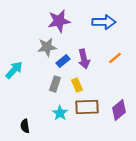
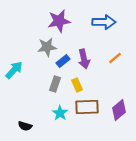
black semicircle: rotated 64 degrees counterclockwise
